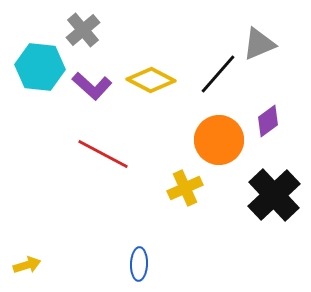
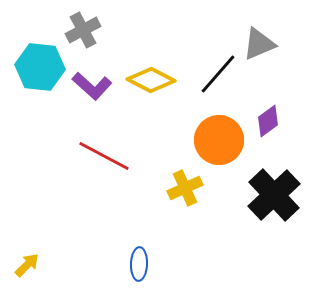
gray cross: rotated 12 degrees clockwise
red line: moved 1 px right, 2 px down
yellow arrow: rotated 28 degrees counterclockwise
